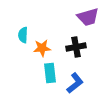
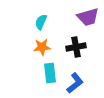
cyan semicircle: moved 18 px right, 13 px up; rotated 21 degrees clockwise
orange star: moved 1 px up
